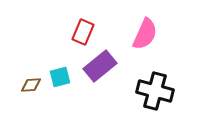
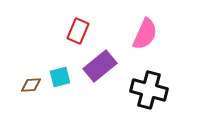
red rectangle: moved 5 px left, 1 px up
black cross: moved 6 px left, 1 px up
